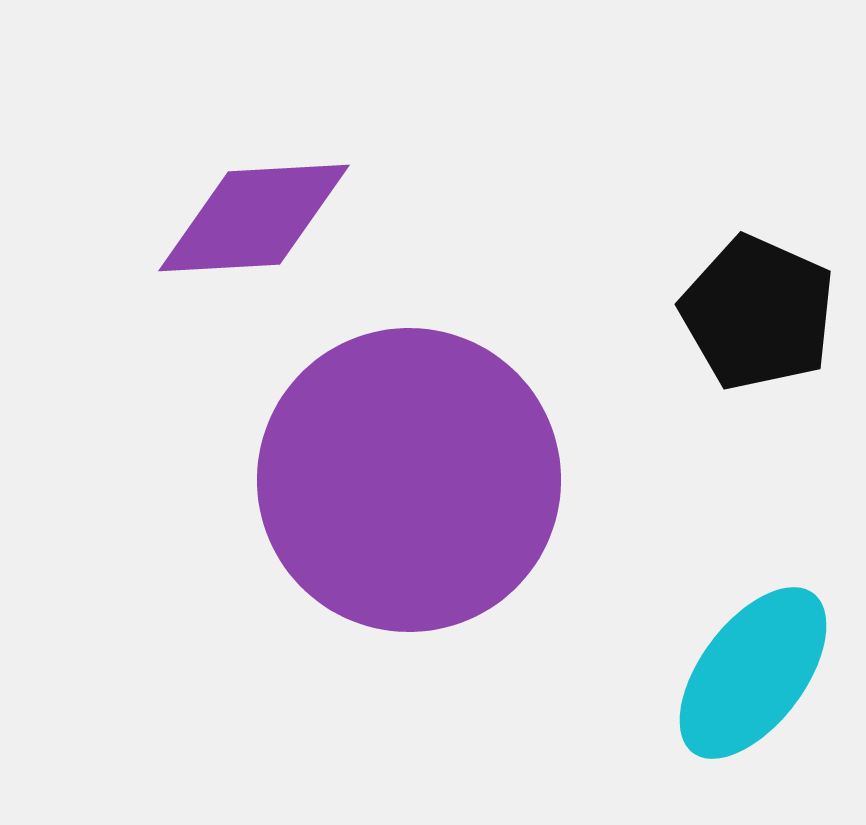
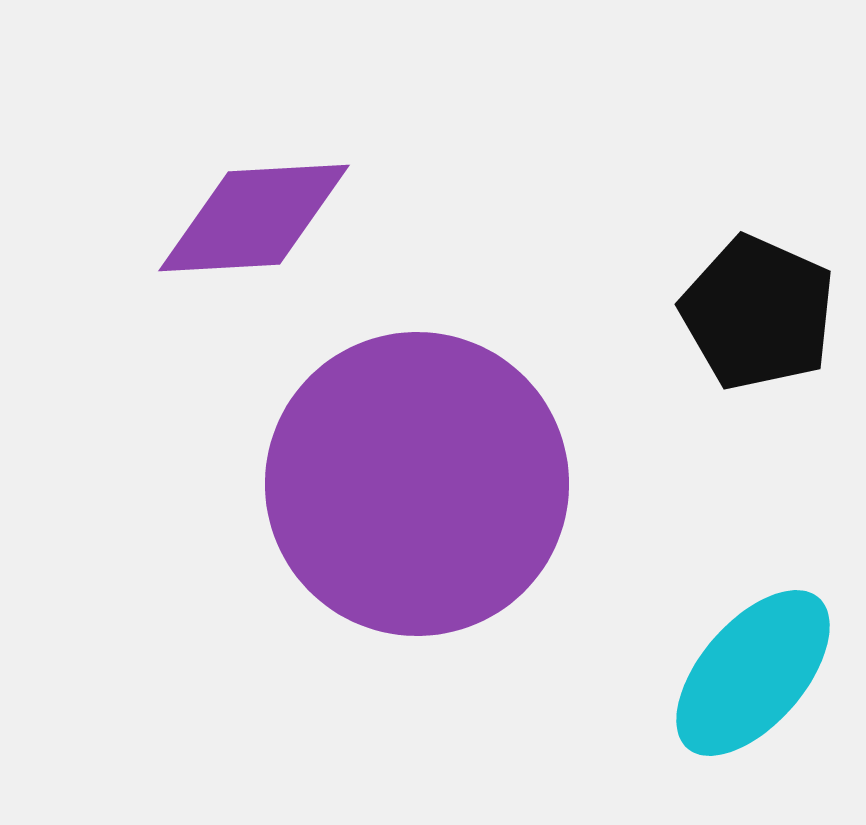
purple circle: moved 8 px right, 4 px down
cyan ellipse: rotated 4 degrees clockwise
